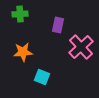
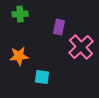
purple rectangle: moved 1 px right, 2 px down
orange star: moved 4 px left, 4 px down
cyan square: rotated 14 degrees counterclockwise
